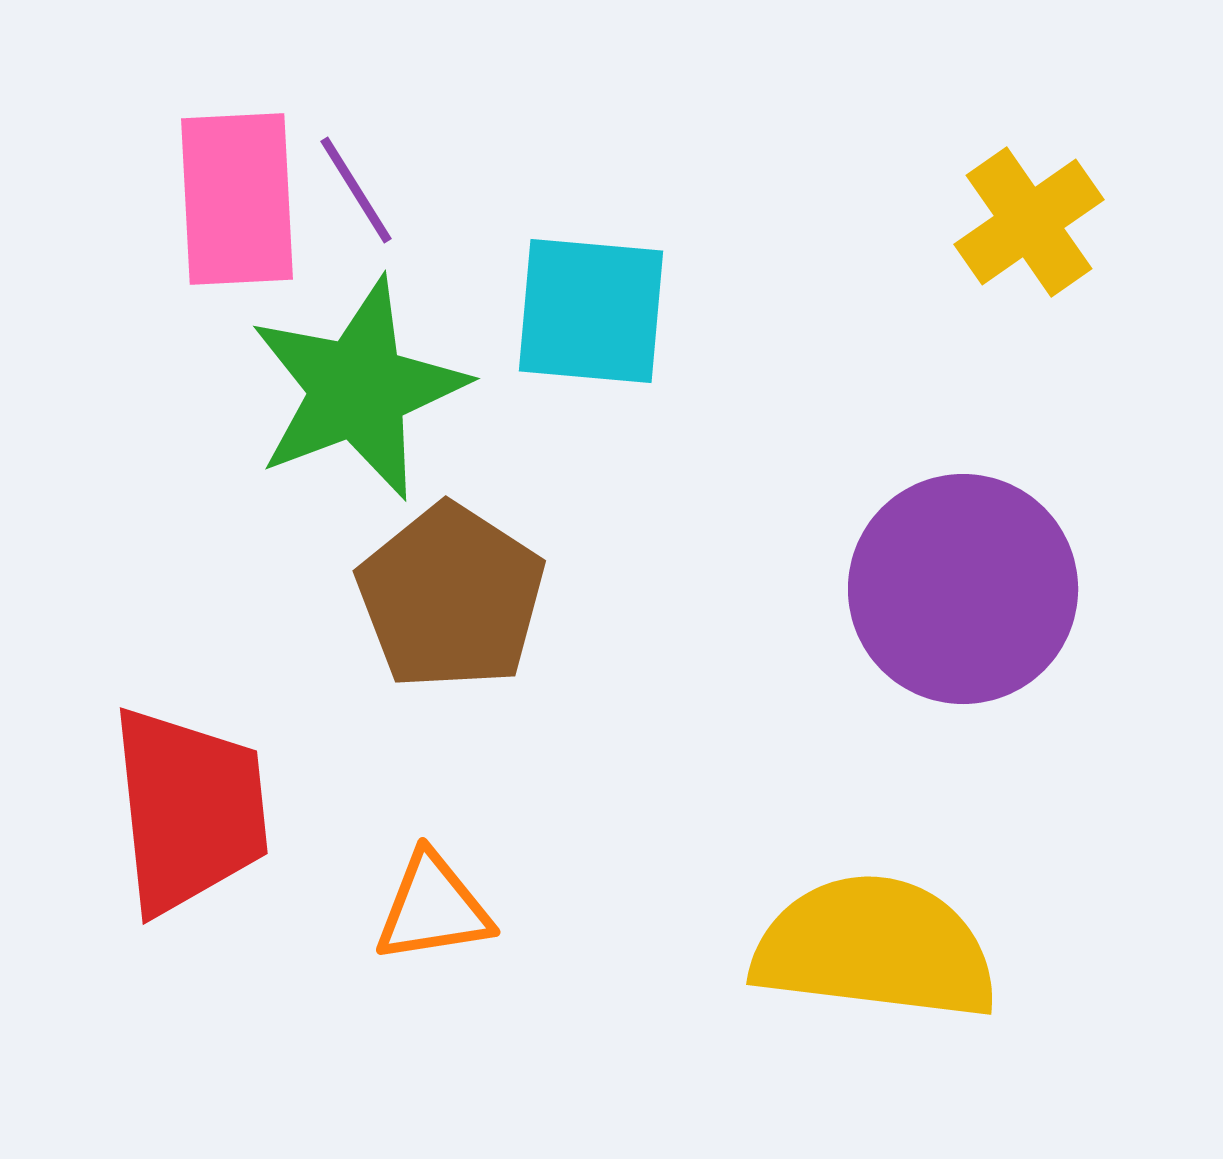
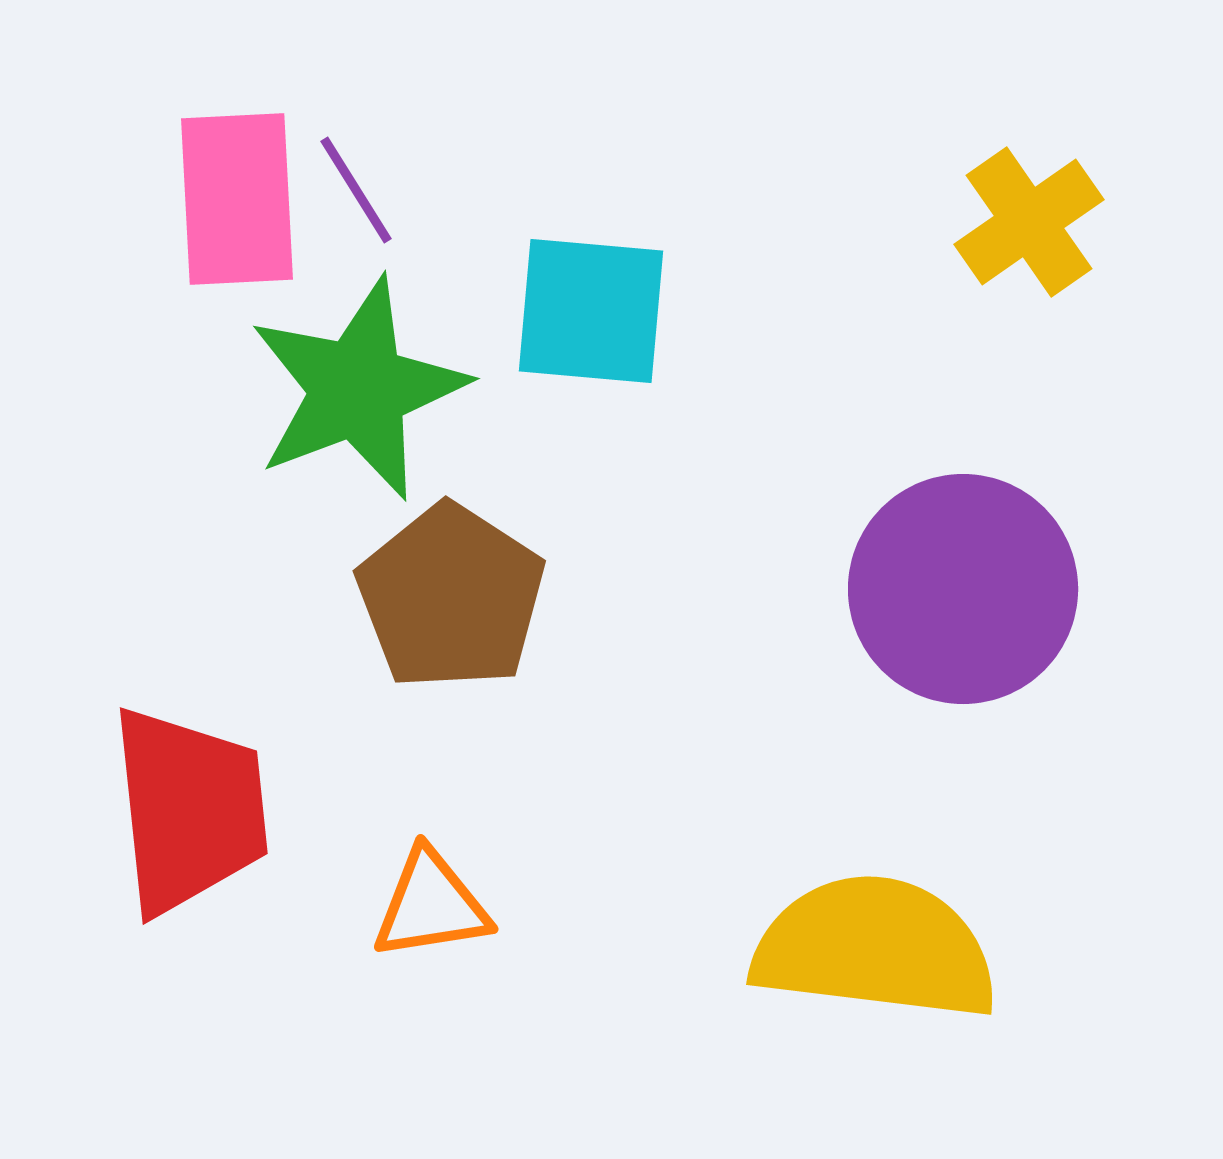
orange triangle: moved 2 px left, 3 px up
